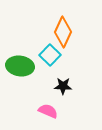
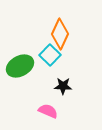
orange diamond: moved 3 px left, 2 px down
green ellipse: rotated 36 degrees counterclockwise
